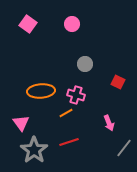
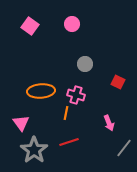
pink square: moved 2 px right, 2 px down
orange line: rotated 48 degrees counterclockwise
